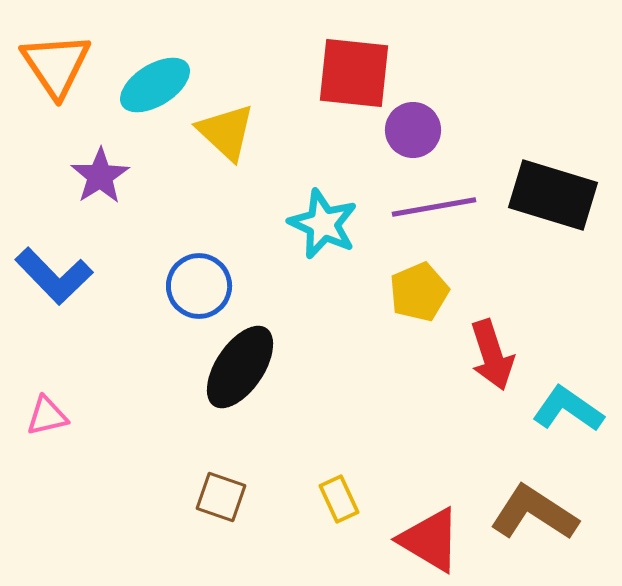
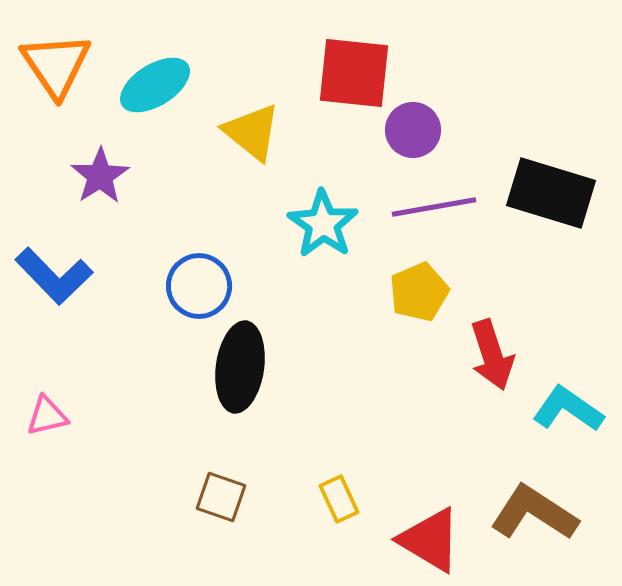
yellow triangle: moved 26 px right; rotated 4 degrees counterclockwise
black rectangle: moved 2 px left, 2 px up
cyan star: rotated 10 degrees clockwise
black ellipse: rotated 26 degrees counterclockwise
